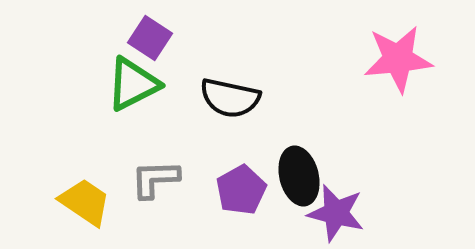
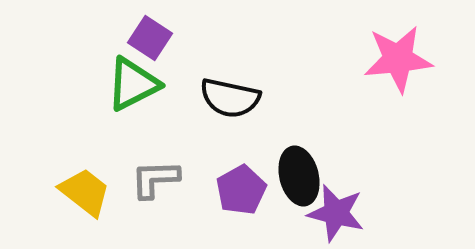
yellow trapezoid: moved 10 px up; rotated 4 degrees clockwise
